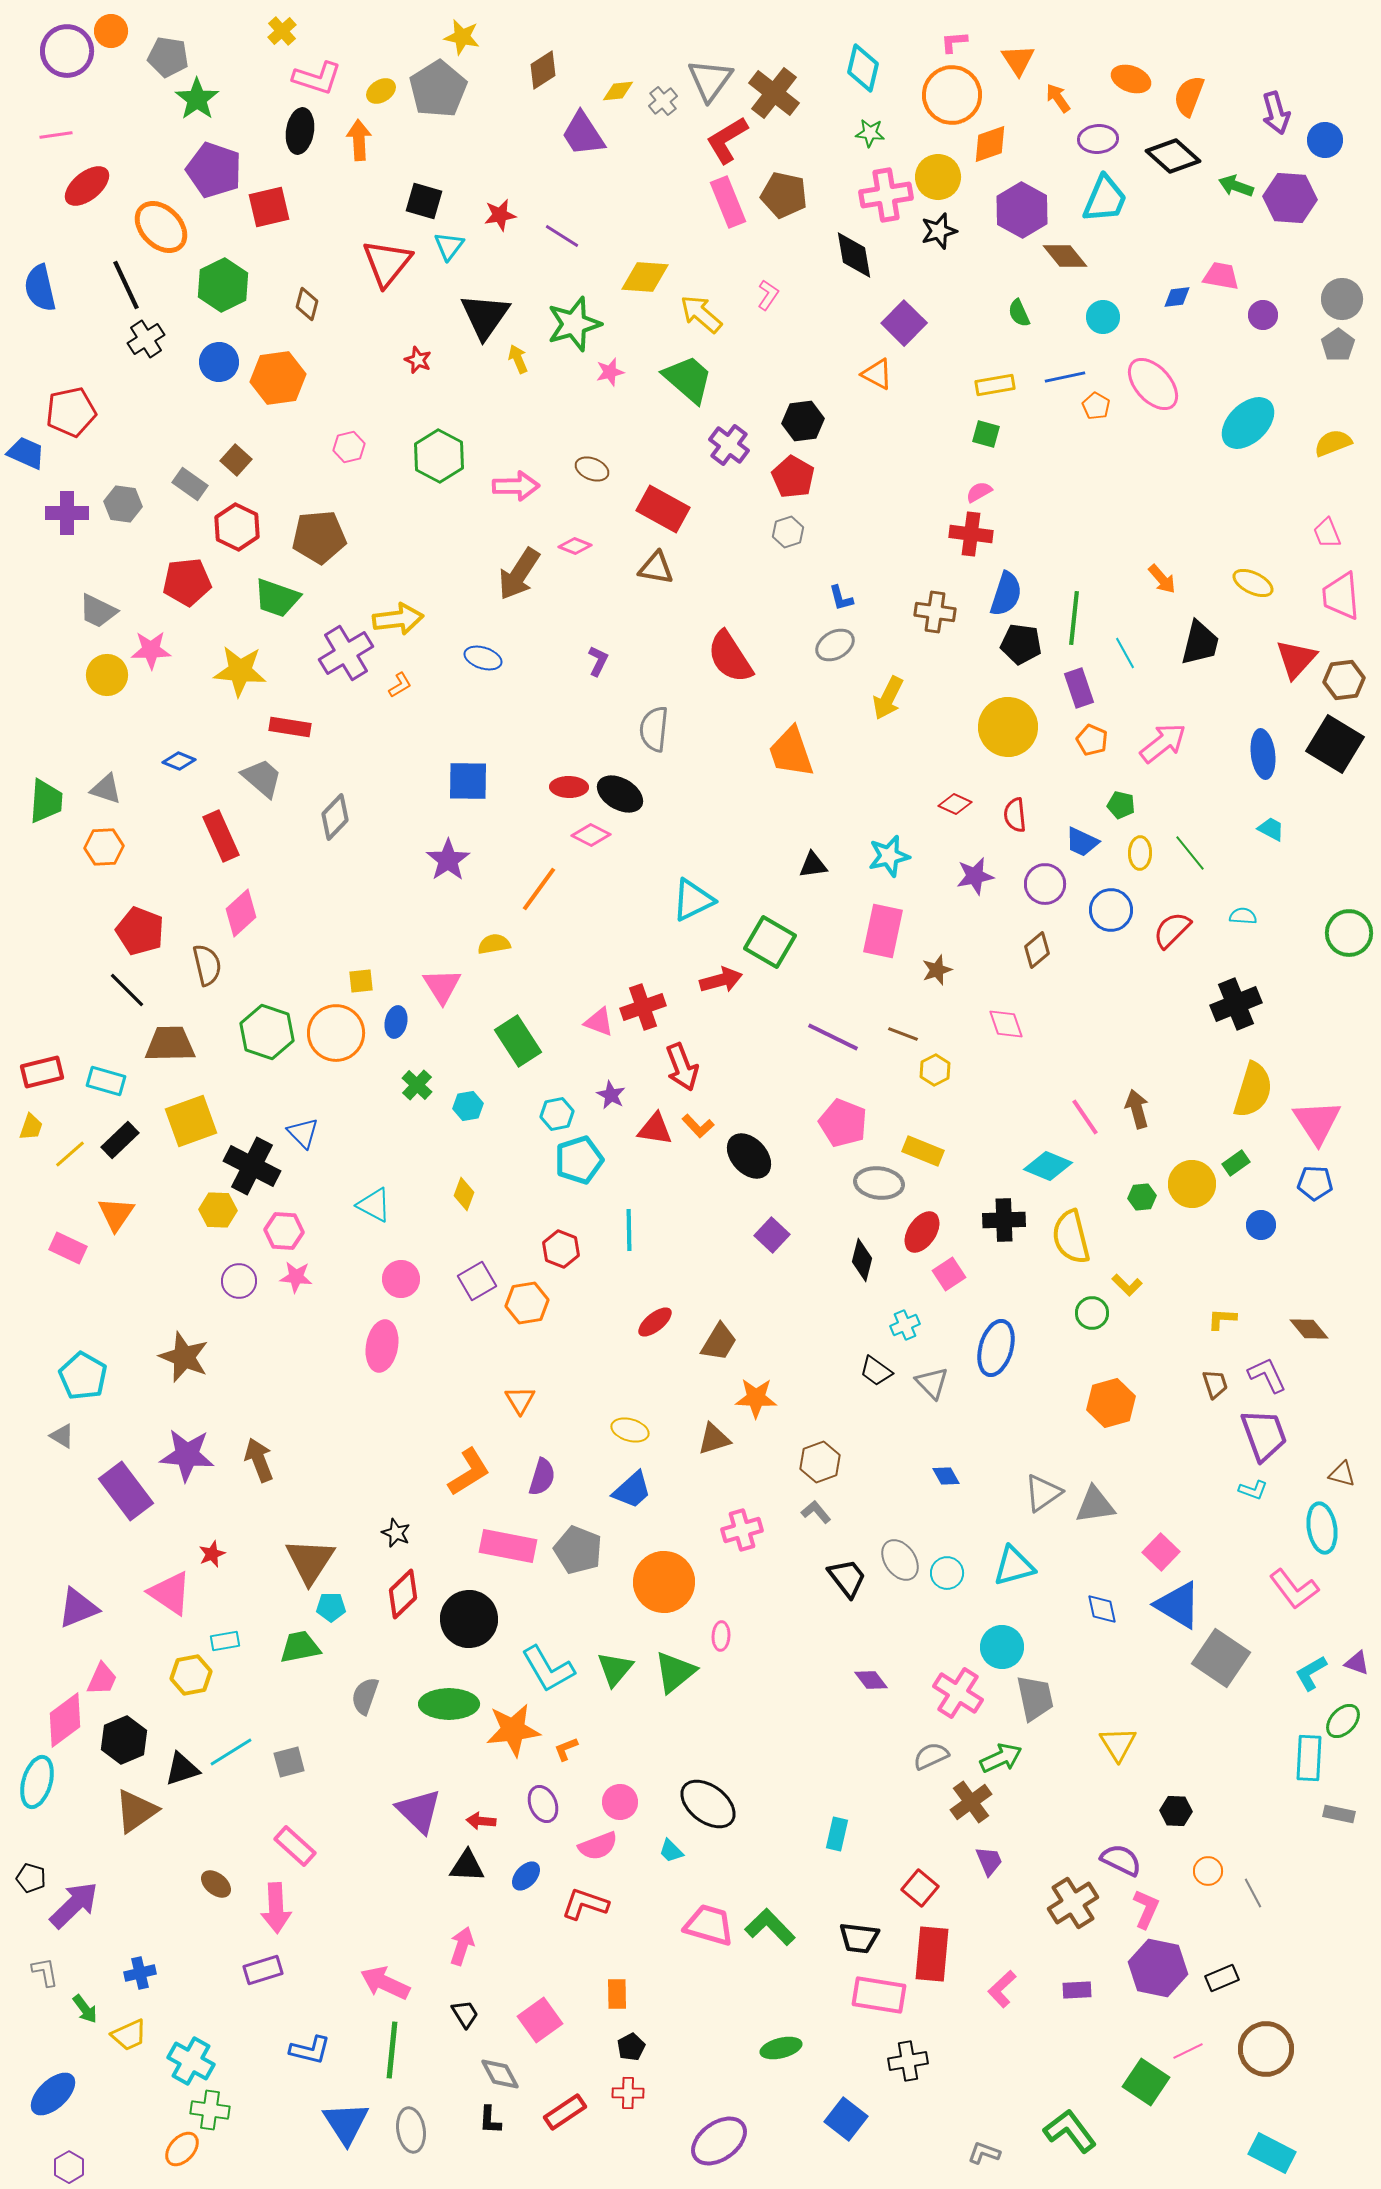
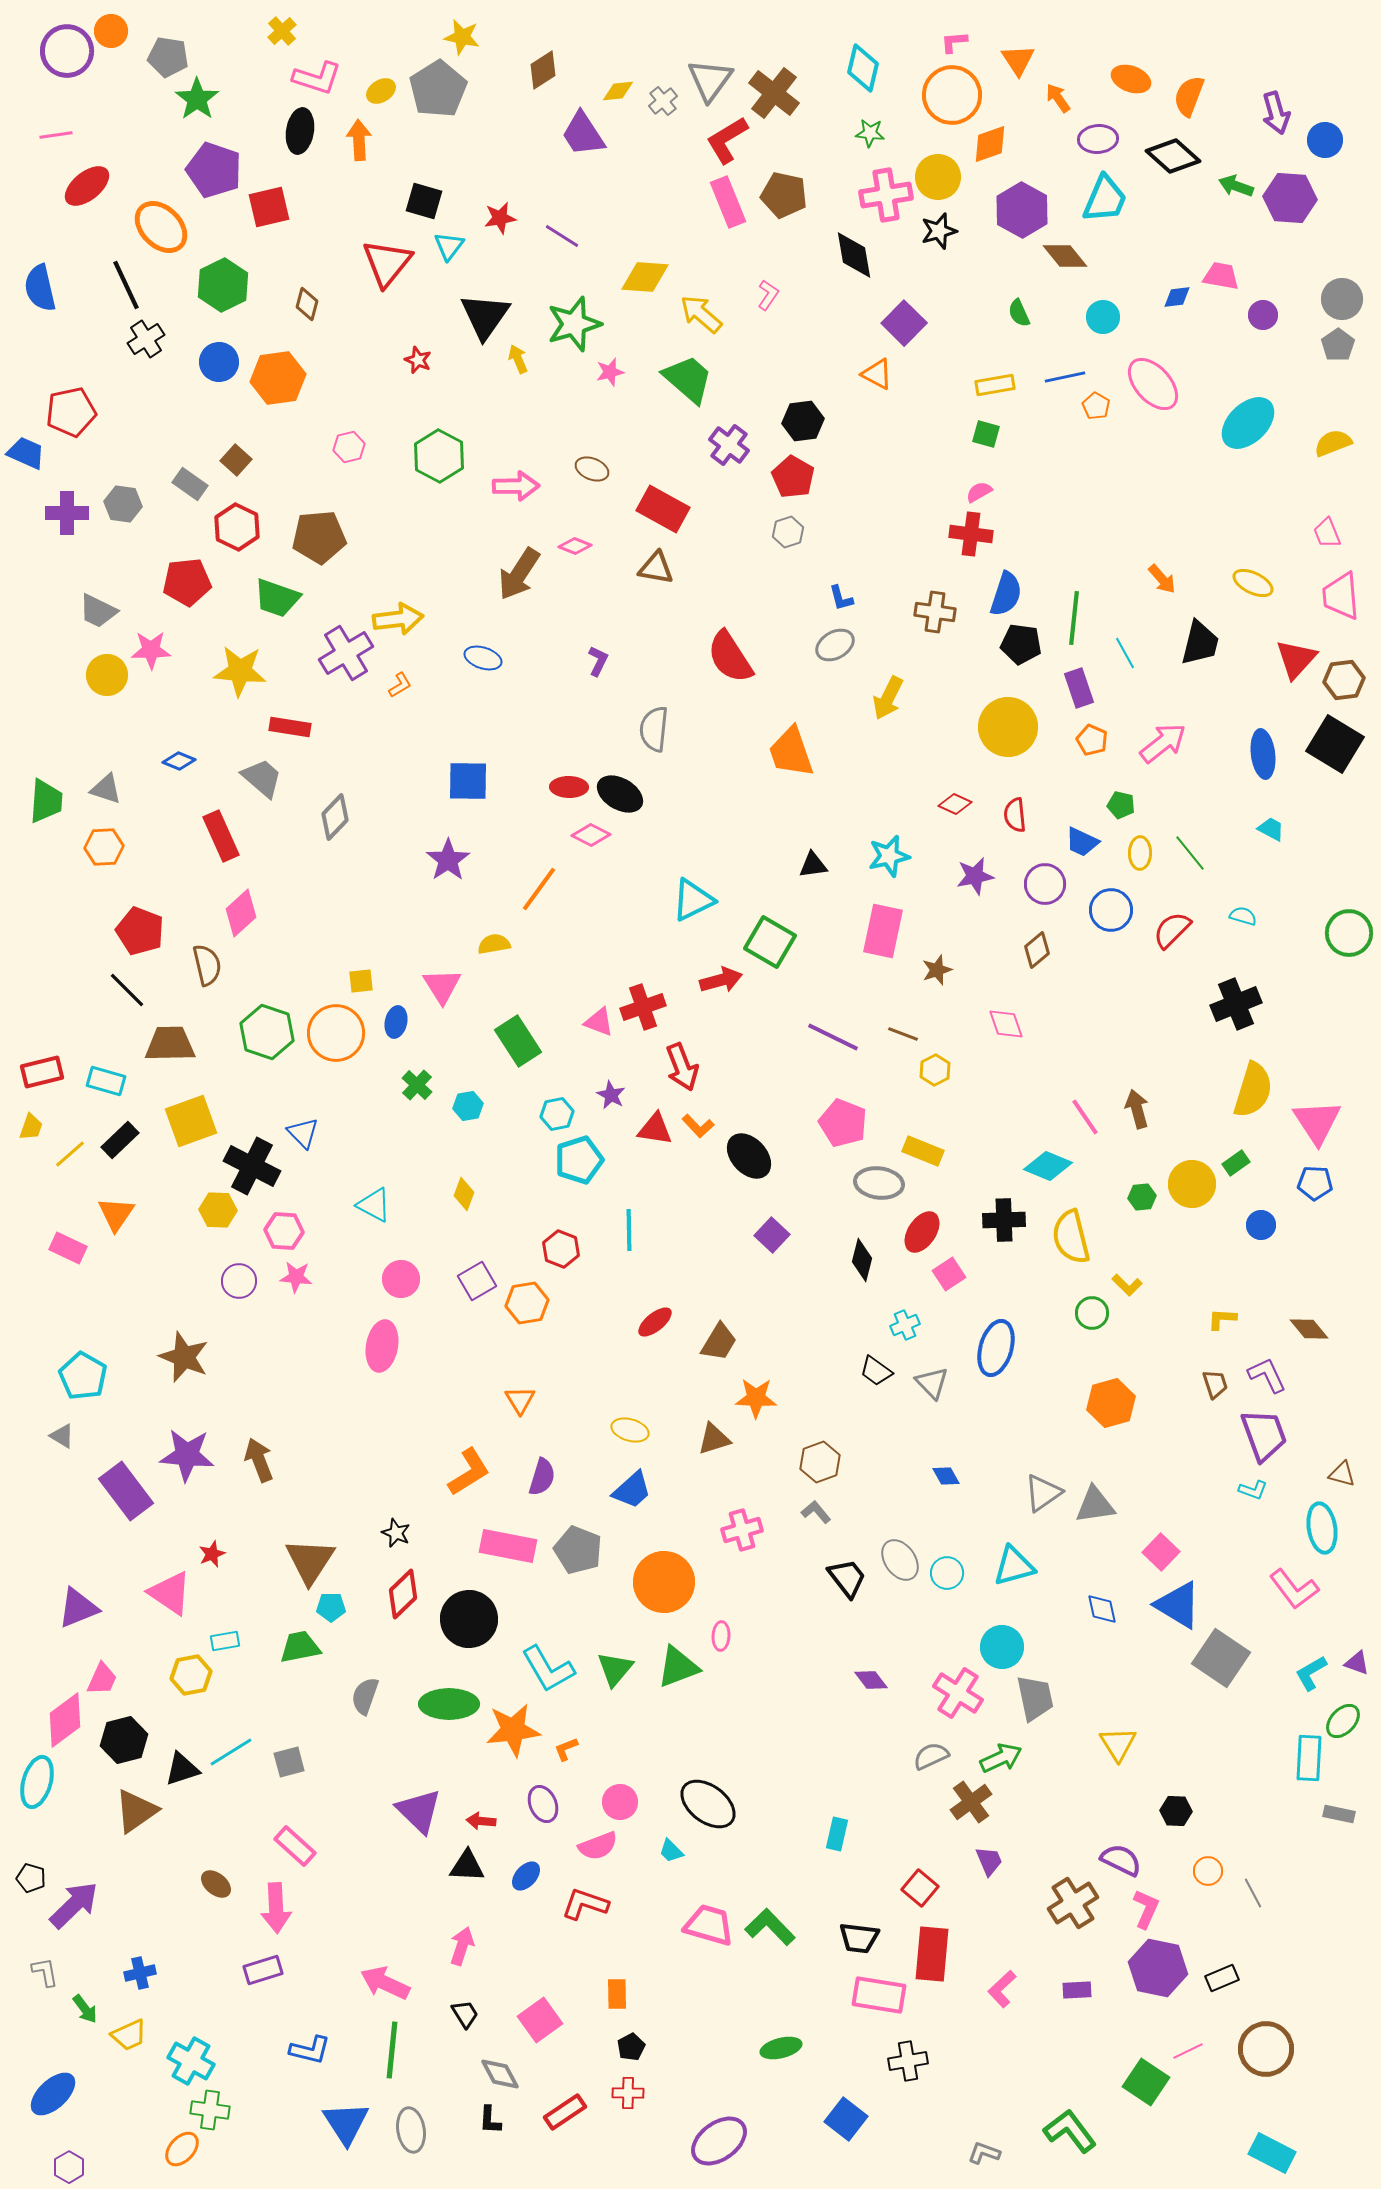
red star at (500, 215): moved 3 px down
cyan semicircle at (1243, 916): rotated 12 degrees clockwise
green triangle at (675, 1672): moved 3 px right, 5 px up; rotated 18 degrees clockwise
black hexagon at (124, 1740): rotated 9 degrees clockwise
